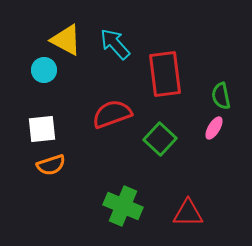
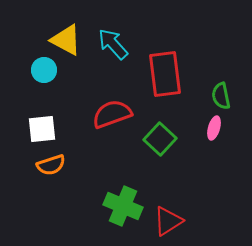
cyan arrow: moved 2 px left
pink ellipse: rotated 15 degrees counterclockwise
red triangle: moved 20 px left, 8 px down; rotated 32 degrees counterclockwise
